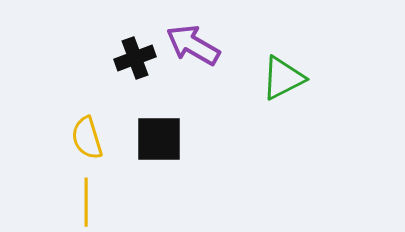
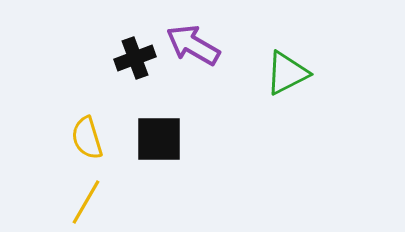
green triangle: moved 4 px right, 5 px up
yellow line: rotated 30 degrees clockwise
